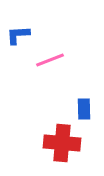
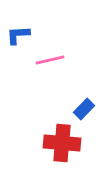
pink line: rotated 8 degrees clockwise
blue rectangle: rotated 45 degrees clockwise
